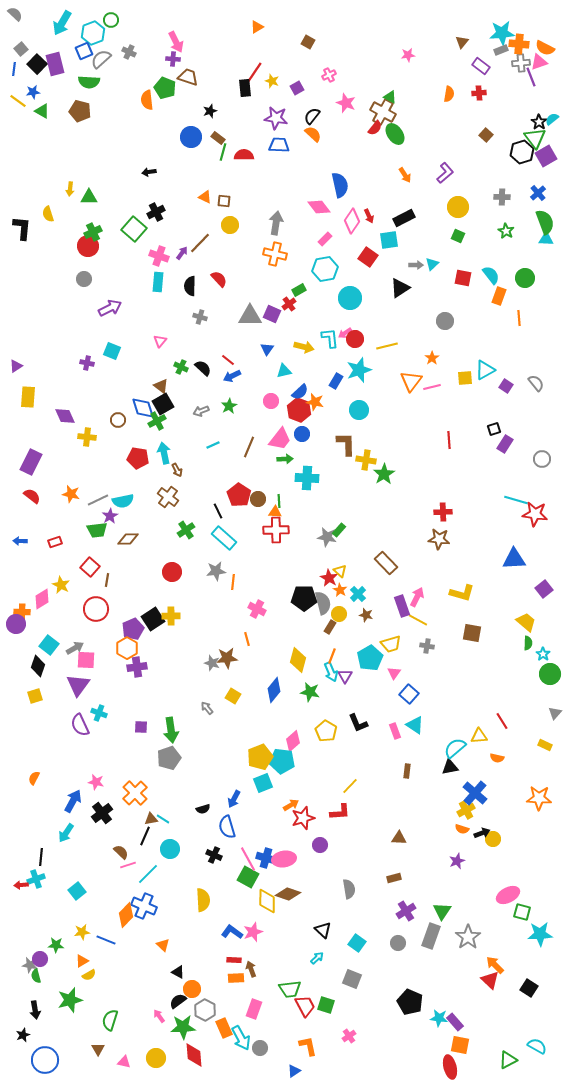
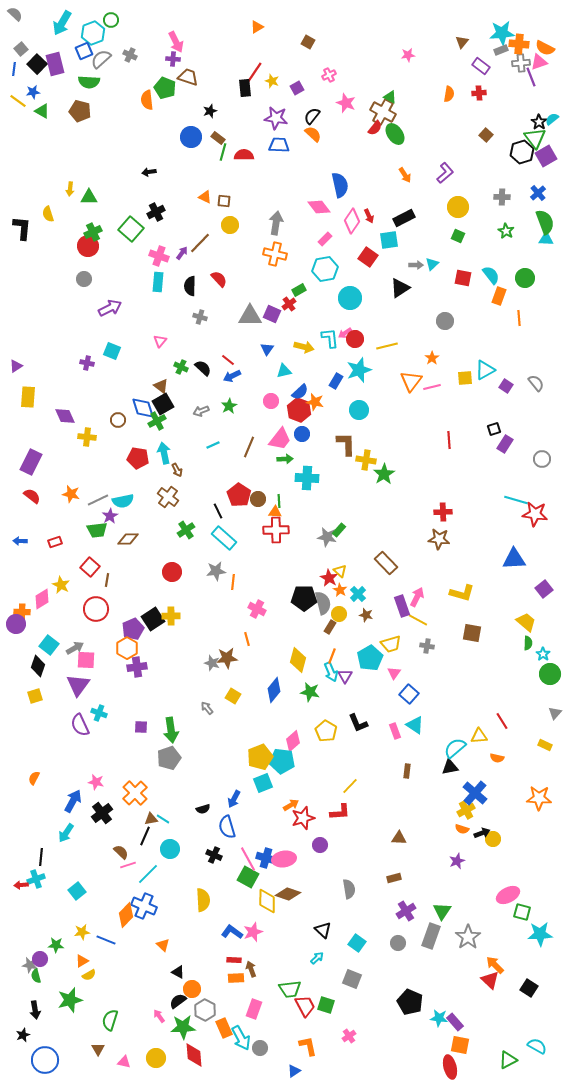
gray cross at (129, 52): moved 1 px right, 3 px down
green square at (134, 229): moved 3 px left
